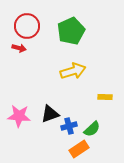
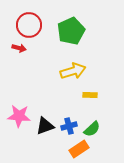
red circle: moved 2 px right, 1 px up
yellow rectangle: moved 15 px left, 2 px up
black triangle: moved 5 px left, 12 px down
